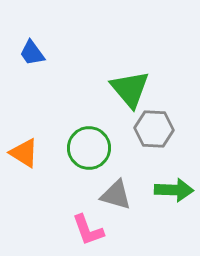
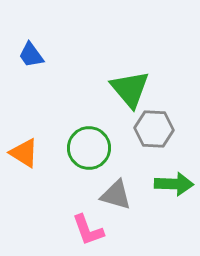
blue trapezoid: moved 1 px left, 2 px down
green arrow: moved 6 px up
